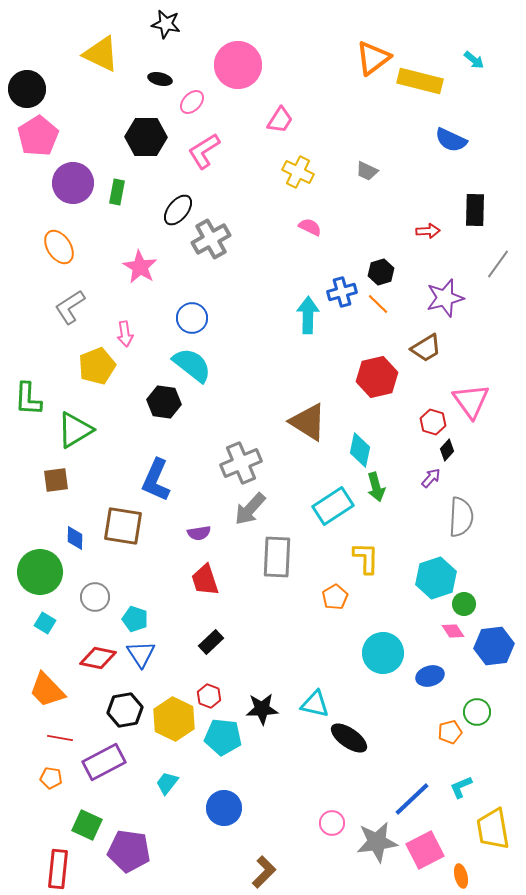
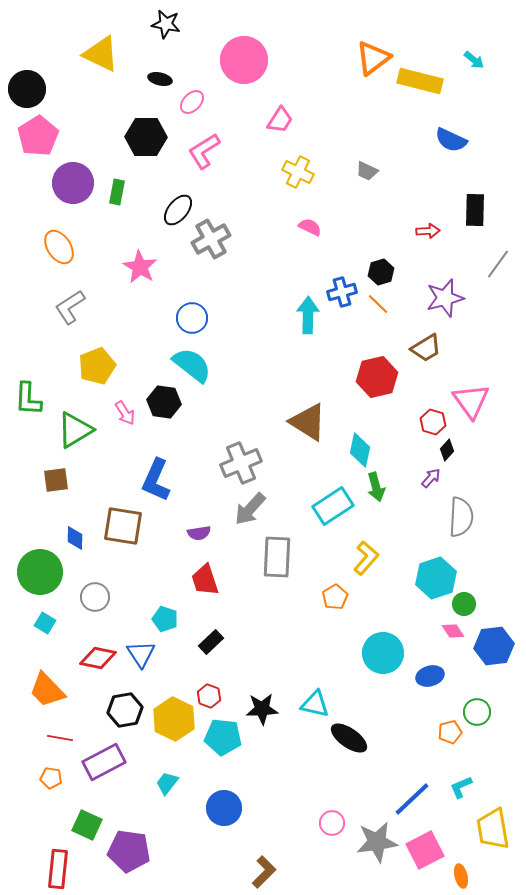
pink circle at (238, 65): moved 6 px right, 5 px up
pink arrow at (125, 334): moved 79 px down; rotated 25 degrees counterclockwise
yellow L-shape at (366, 558): rotated 40 degrees clockwise
cyan pentagon at (135, 619): moved 30 px right
